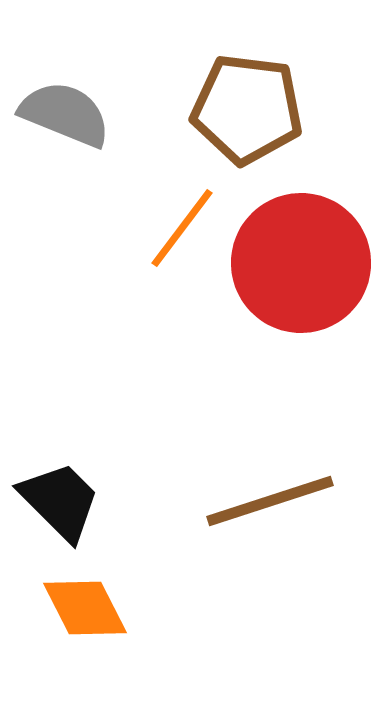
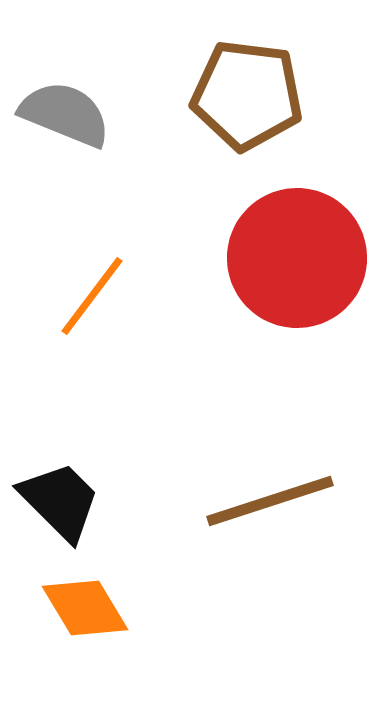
brown pentagon: moved 14 px up
orange line: moved 90 px left, 68 px down
red circle: moved 4 px left, 5 px up
orange diamond: rotated 4 degrees counterclockwise
